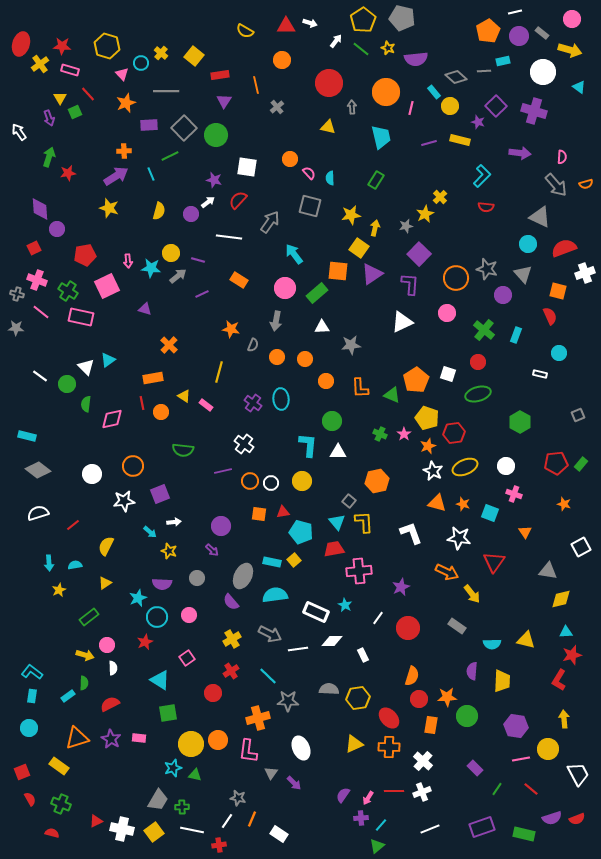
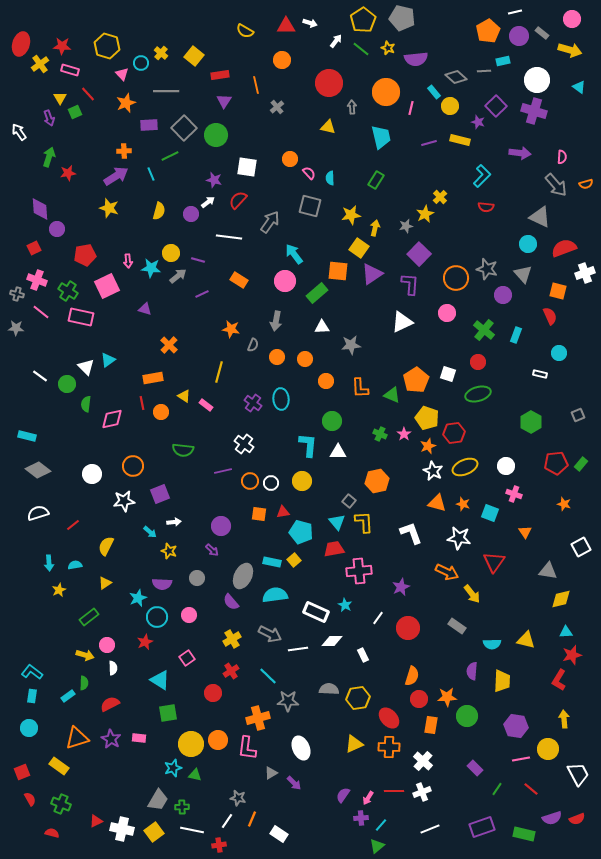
white circle at (543, 72): moved 6 px left, 8 px down
pink circle at (285, 288): moved 7 px up
green hexagon at (520, 422): moved 11 px right
pink L-shape at (248, 751): moved 1 px left, 3 px up
gray triangle at (271, 773): rotated 24 degrees clockwise
